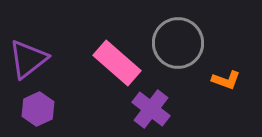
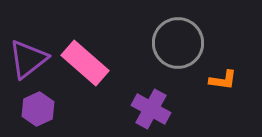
pink rectangle: moved 32 px left
orange L-shape: moved 3 px left; rotated 12 degrees counterclockwise
purple cross: rotated 9 degrees counterclockwise
